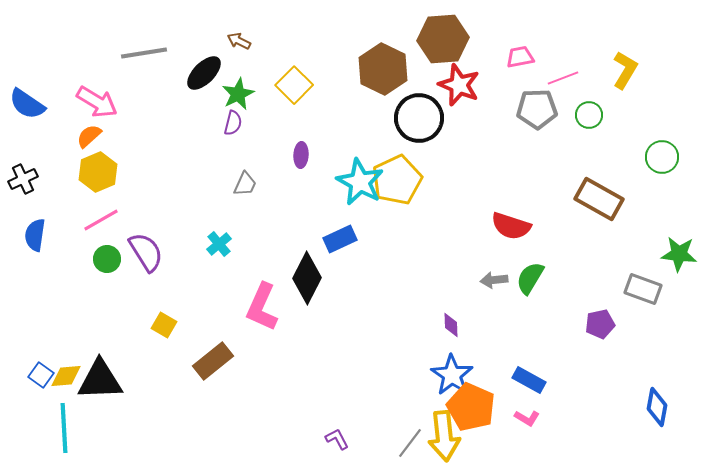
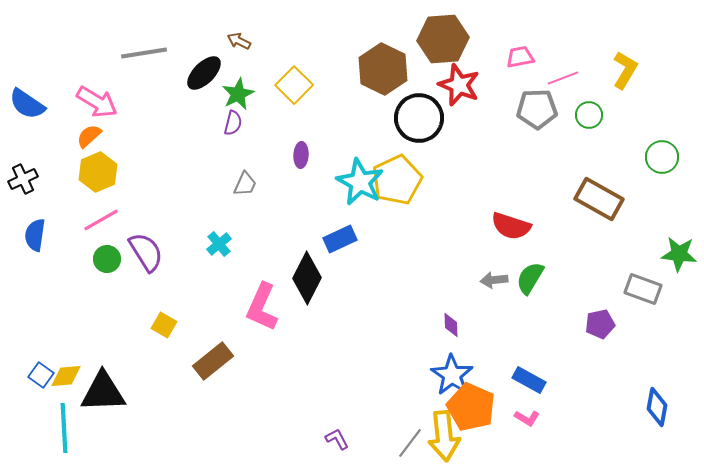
black triangle at (100, 380): moved 3 px right, 12 px down
